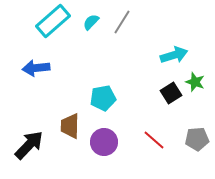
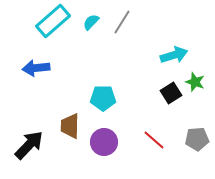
cyan pentagon: rotated 10 degrees clockwise
